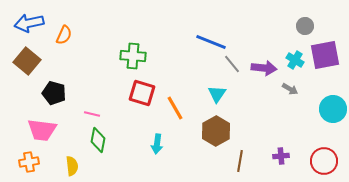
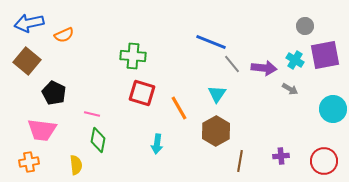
orange semicircle: rotated 42 degrees clockwise
black pentagon: rotated 10 degrees clockwise
orange line: moved 4 px right
yellow semicircle: moved 4 px right, 1 px up
